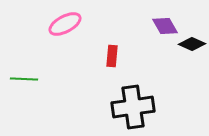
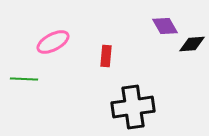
pink ellipse: moved 12 px left, 18 px down
black diamond: rotated 28 degrees counterclockwise
red rectangle: moved 6 px left
